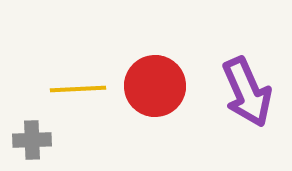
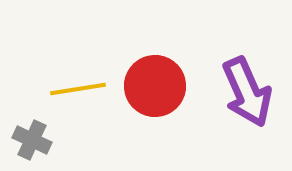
yellow line: rotated 6 degrees counterclockwise
gray cross: rotated 27 degrees clockwise
